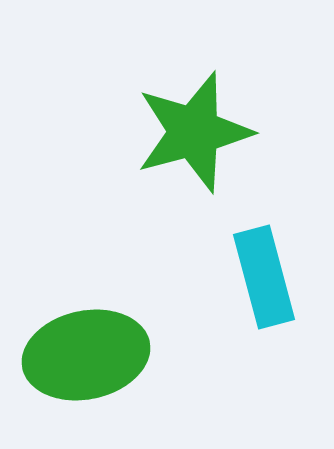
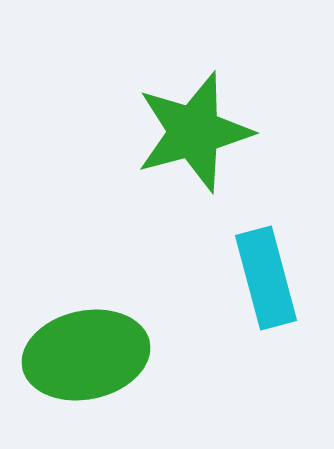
cyan rectangle: moved 2 px right, 1 px down
